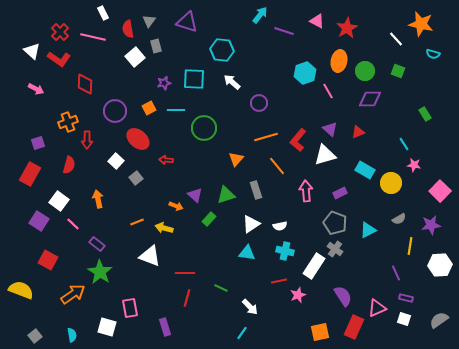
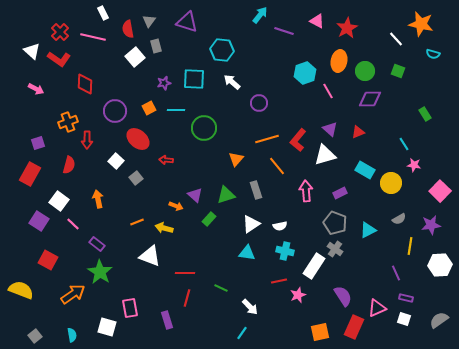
orange line at (266, 137): moved 1 px right, 2 px down
purple rectangle at (165, 327): moved 2 px right, 7 px up
